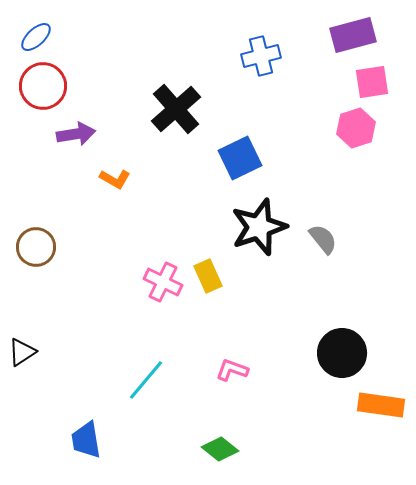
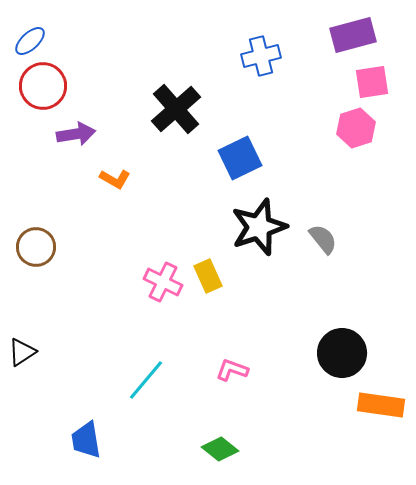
blue ellipse: moved 6 px left, 4 px down
